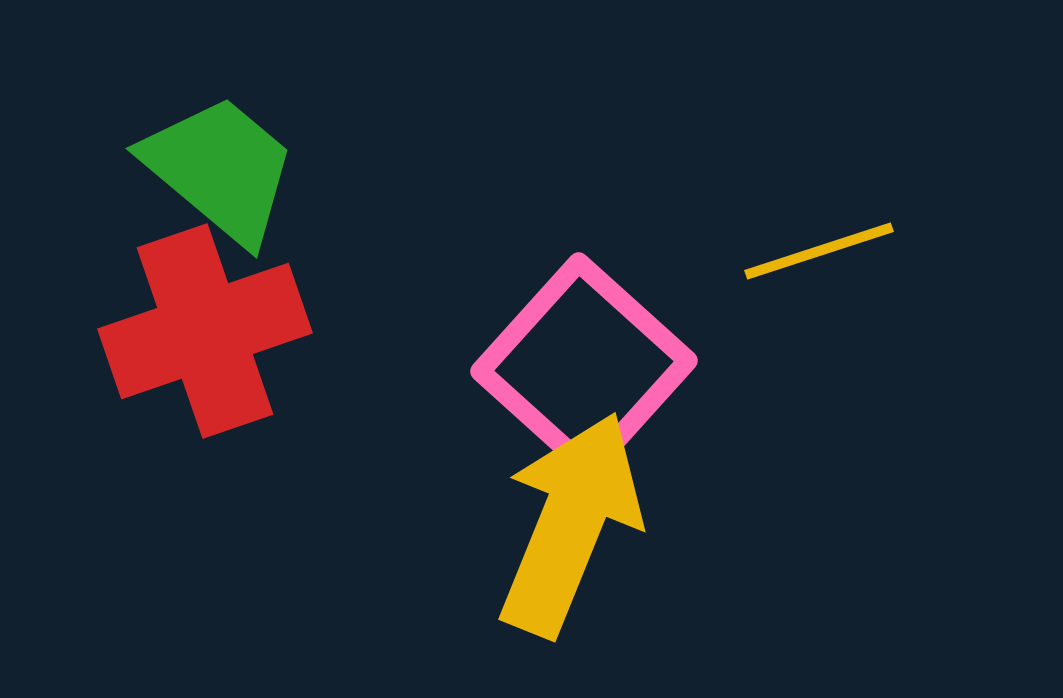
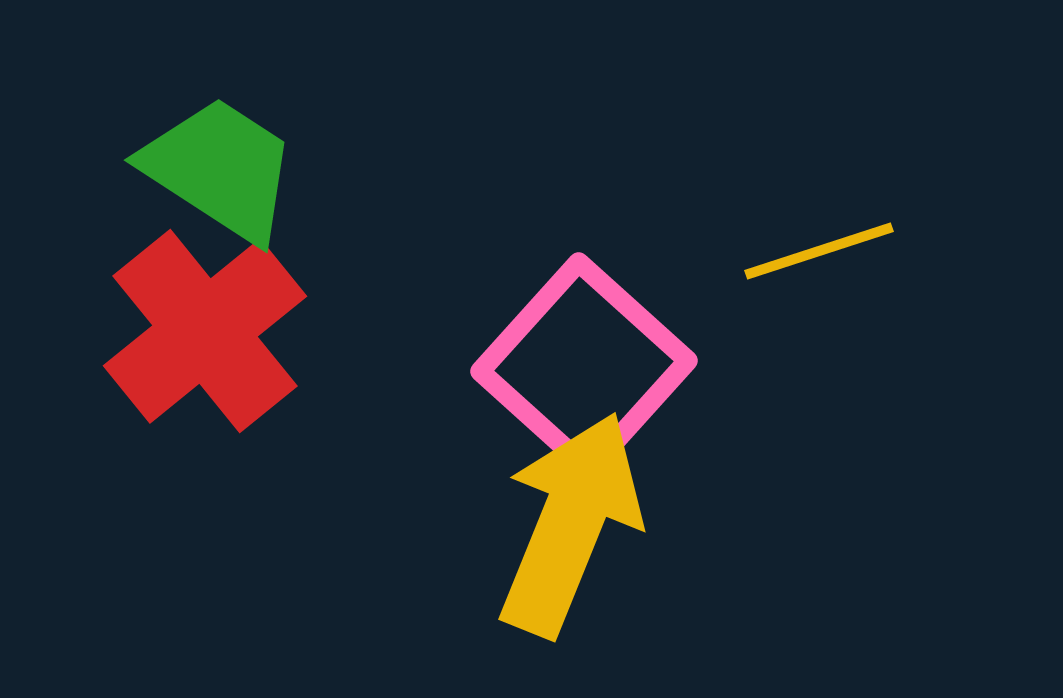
green trapezoid: rotated 7 degrees counterclockwise
red cross: rotated 20 degrees counterclockwise
